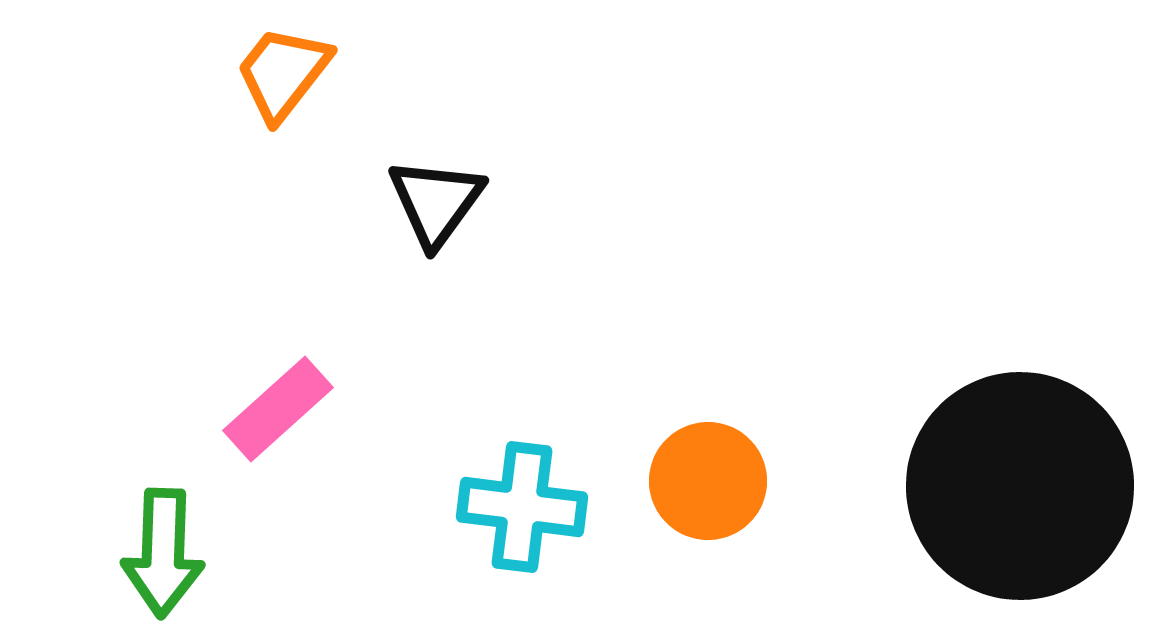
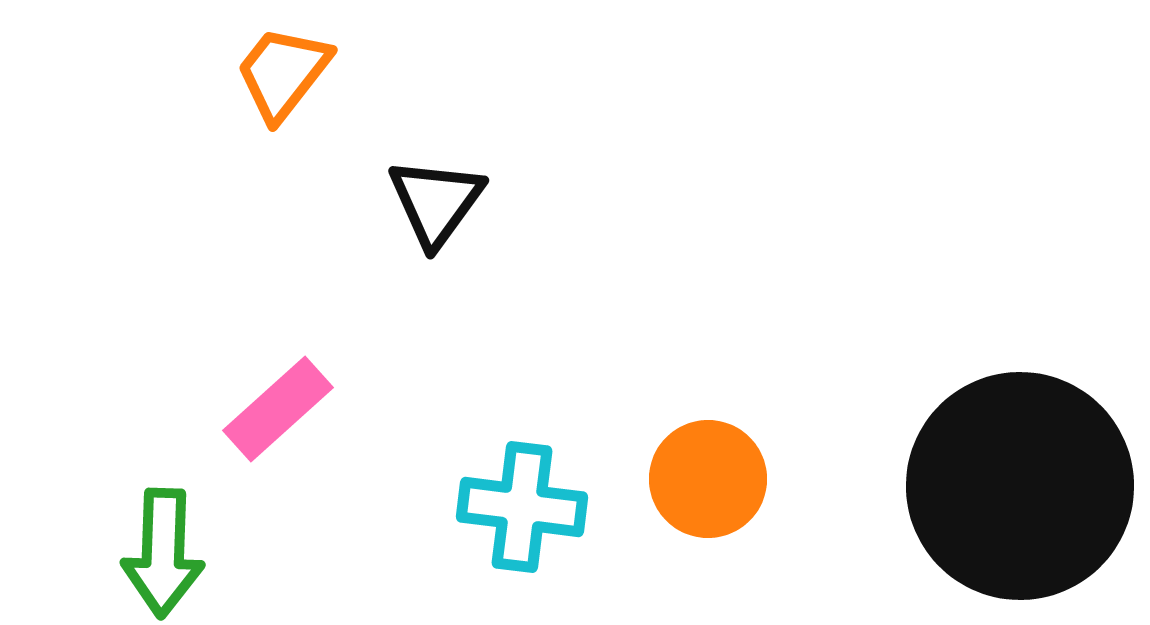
orange circle: moved 2 px up
